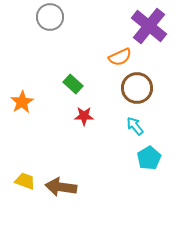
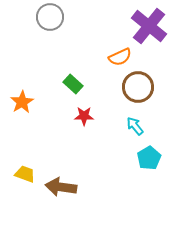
brown circle: moved 1 px right, 1 px up
yellow trapezoid: moved 7 px up
